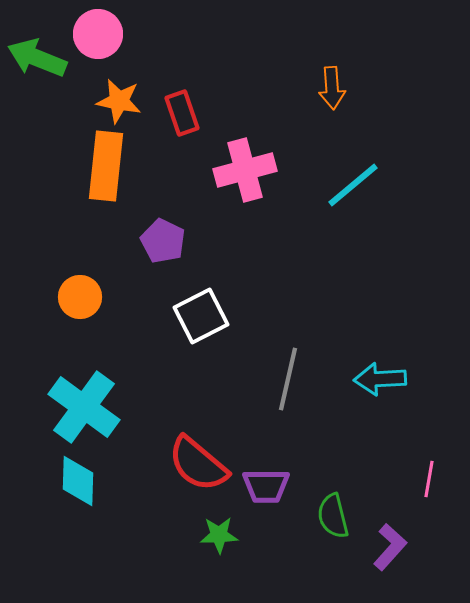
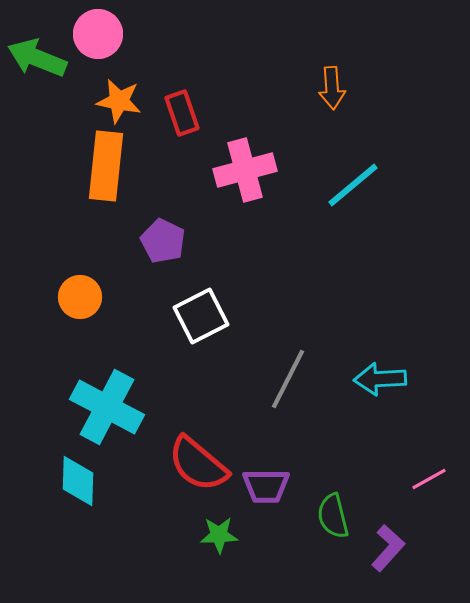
gray line: rotated 14 degrees clockwise
cyan cross: moved 23 px right; rotated 8 degrees counterclockwise
pink line: rotated 51 degrees clockwise
purple L-shape: moved 2 px left, 1 px down
